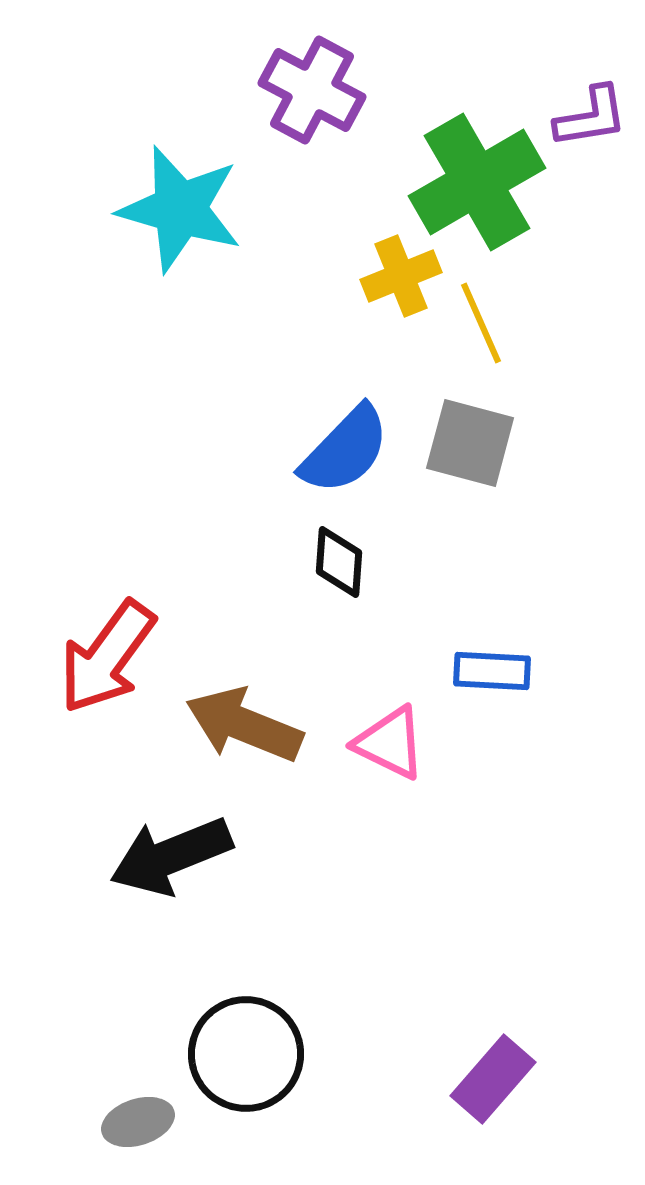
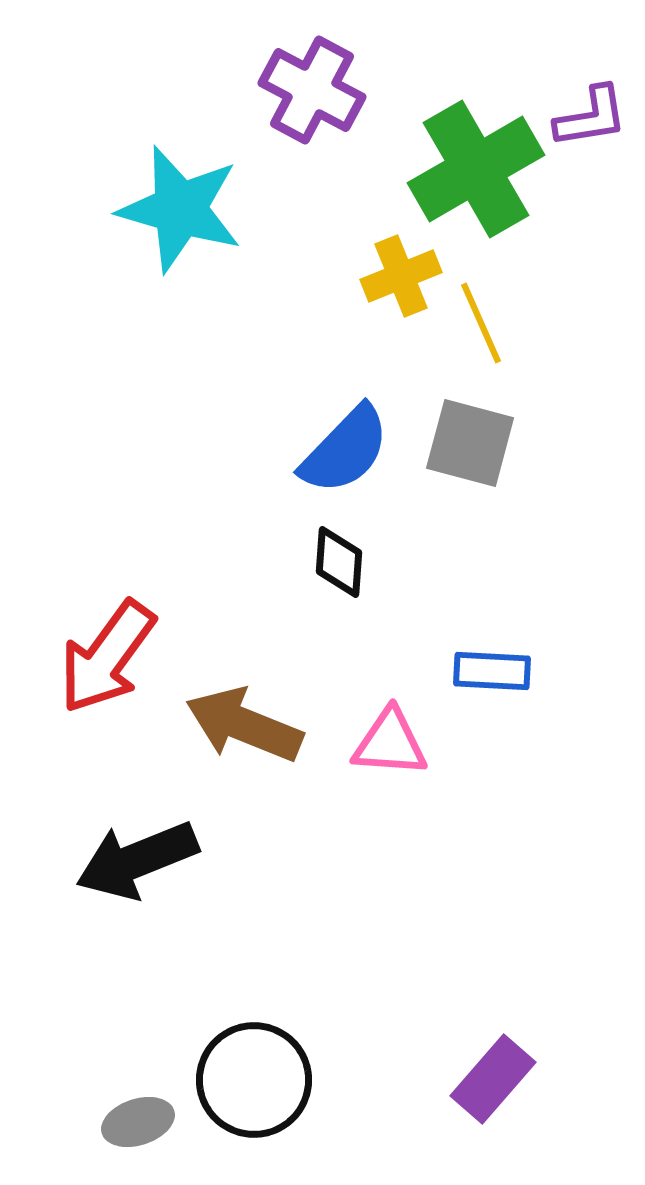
green cross: moved 1 px left, 13 px up
pink triangle: rotated 22 degrees counterclockwise
black arrow: moved 34 px left, 4 px down
black circle: moved 8 px right, 26 px down
